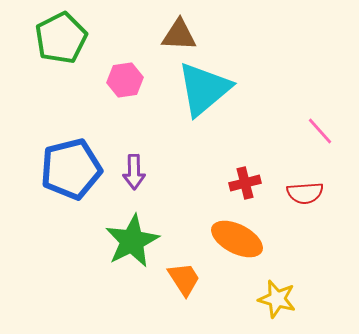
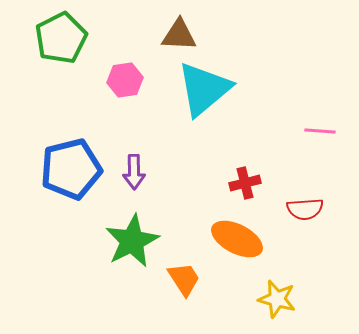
pink line: rotated 44 degrees counterclockwise
red semicircle: moved 16 px down
